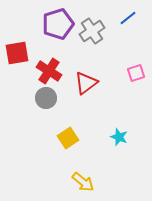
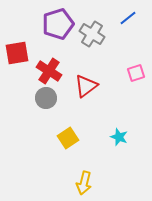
gray cross: moved 3 px down; rotated 25 degrees counterclockwise
red triangle: moved 3 px down
yellow arrow: moved 1 px right, 1 px down; rotated 65 degrees clockwise
